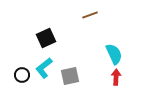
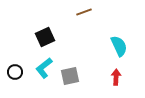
brown line: moved 6 px left, 3 px up
black square: moved 1 px left, 1 px up
cyan semicircle: moved 5 px right, 8 px up
black circle: moved 7 px left, 3 px up
